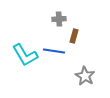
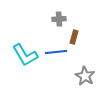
brown rectangle: moved 1 px down
blue line: moved 2 px right, 1 px down; rotated 15 degrees counterclockwise
